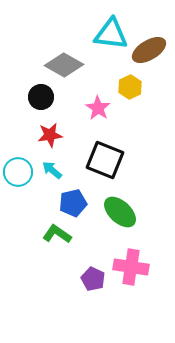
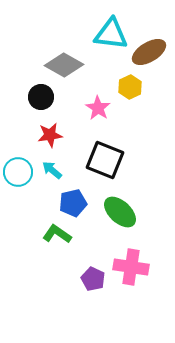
brown ellipse: moved 2 px down
